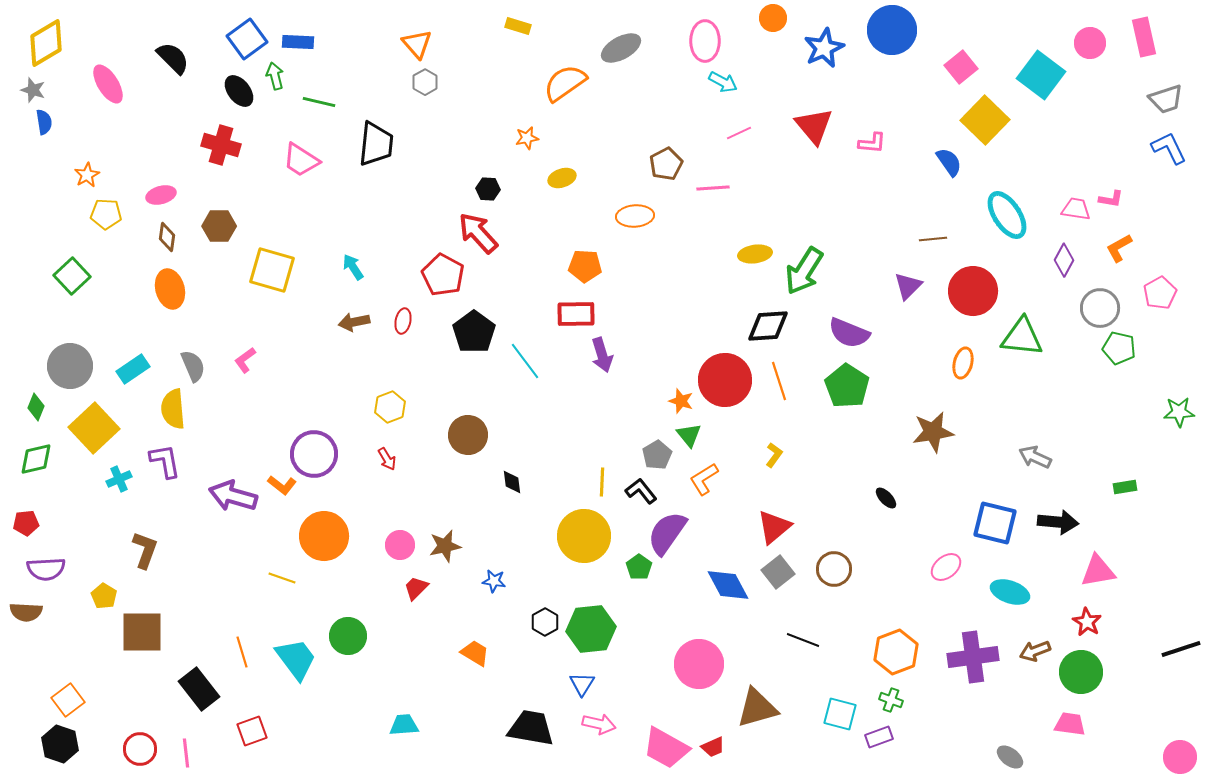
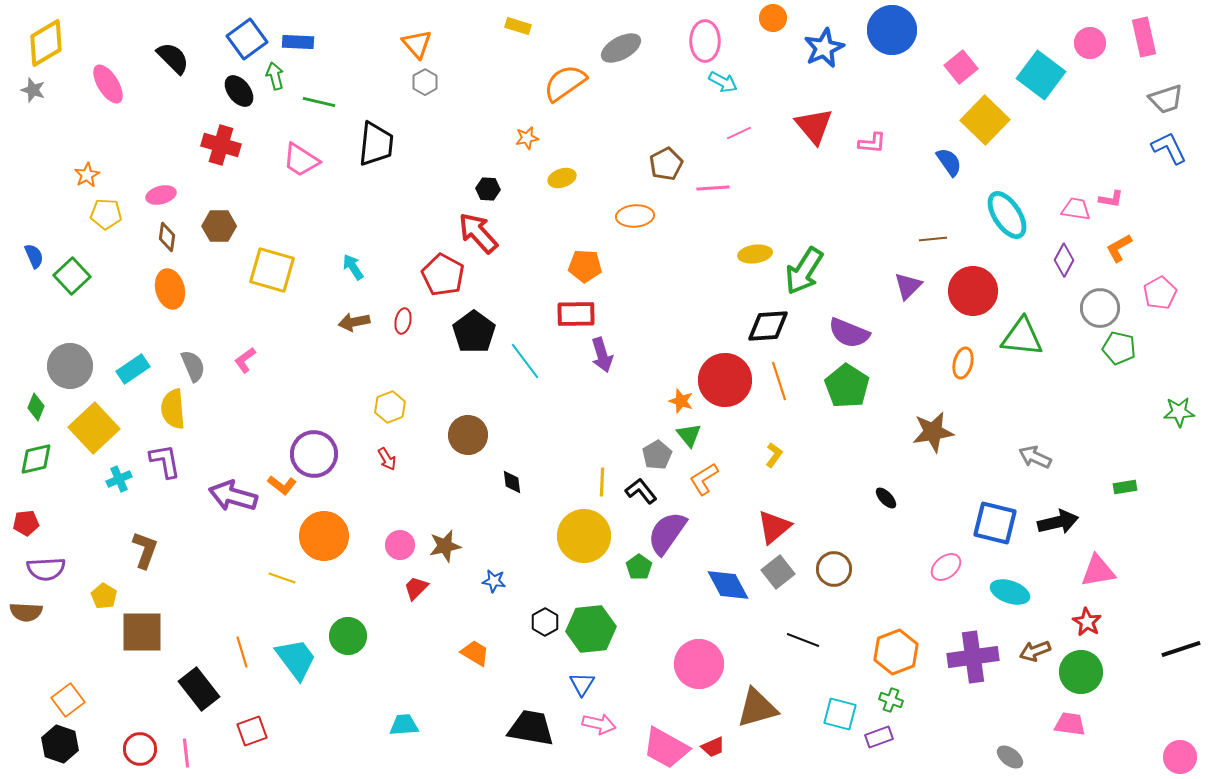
blue semicircle at (44, 122): moved 10 px left, 134 px down; rotated 15 degrees counterclockwise
black arrow at (1058, 522): rotated 18 degrees counterclockwise
